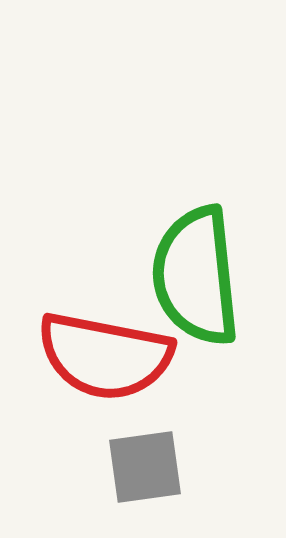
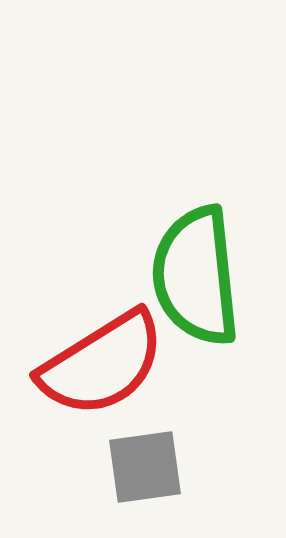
red semicircle: moved 3 px left, 8 px down; rotated 43 degrees counterclockwise
